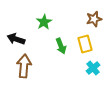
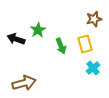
green star: moved 6 px left, 8 px down
brown arrow: moved 17 px down; rotated 70 degrees clockwise
